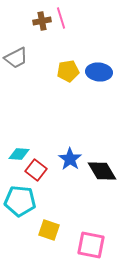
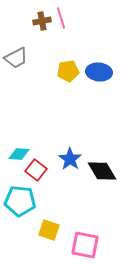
pink square: moved 6 px left
